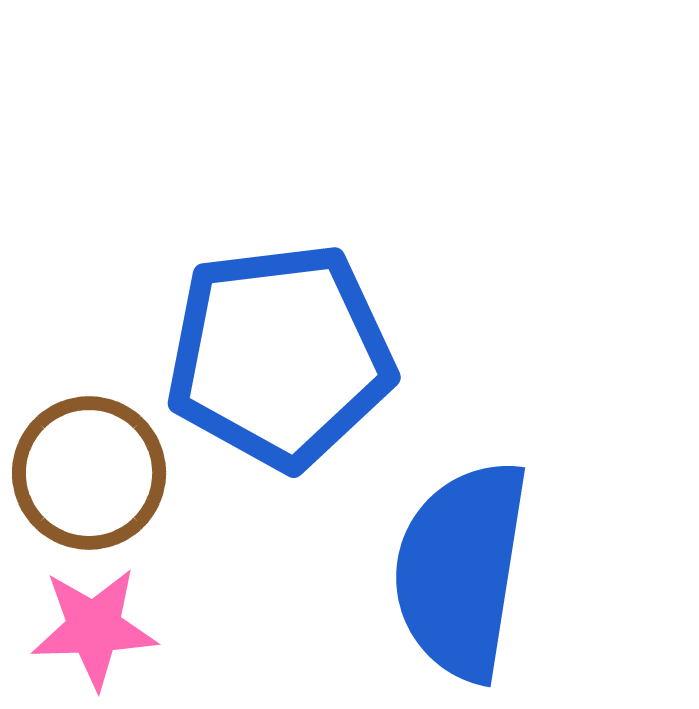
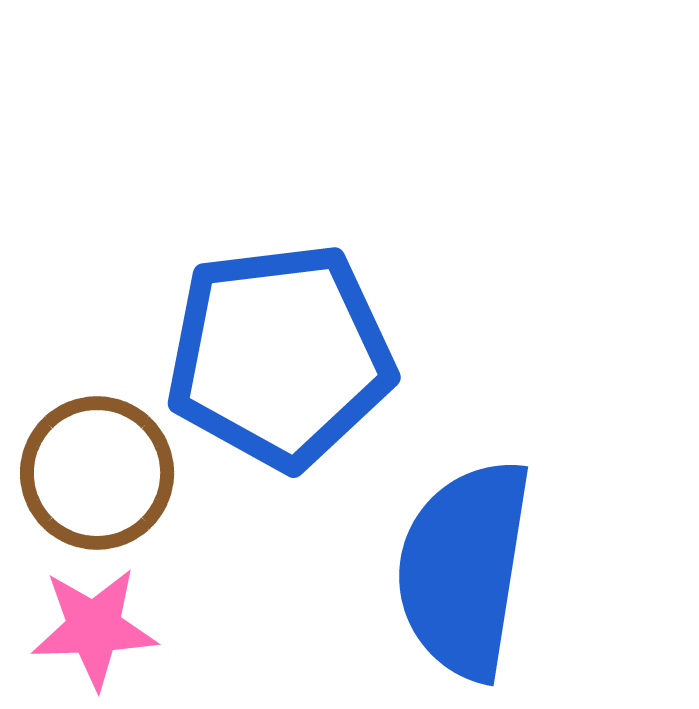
brown circle: moved 8 px right
blue semicircle: moved 3 px right, 1 px up
